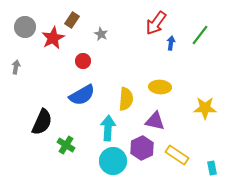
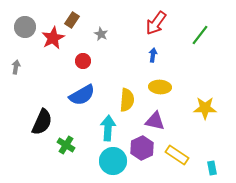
blue arrow: moved 18 px left, 12 px down
yellow semicircle: moved 1 px right, 1 px down
